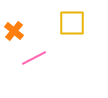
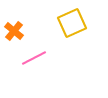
yellow square: rotated 24 degrees counterclockwise
